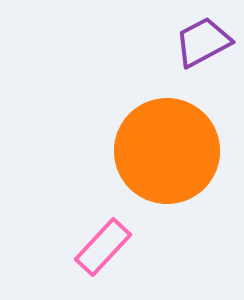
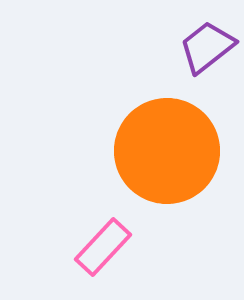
purple trapezoid: moved 4 px right, 5 px down; rotated 10 degrees counterclockwise
